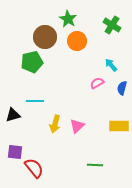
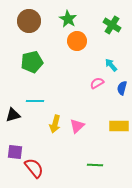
brown circle: moved 16 px left, 16 px up
